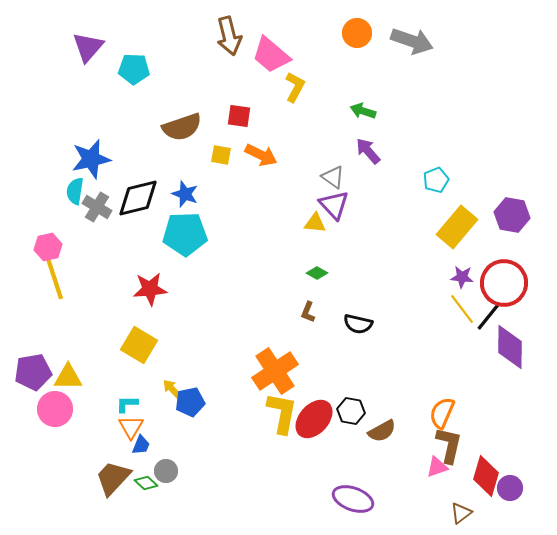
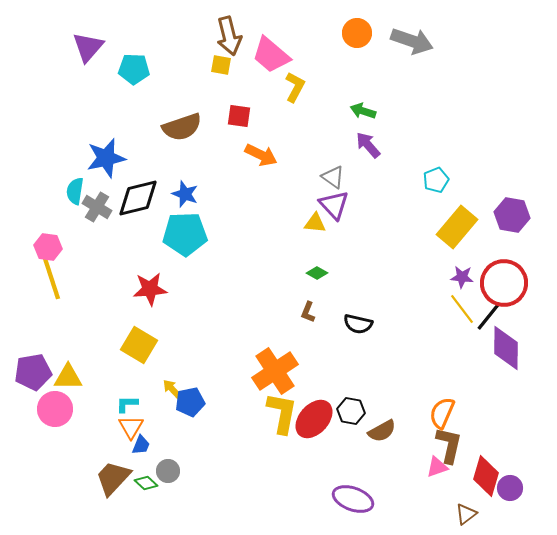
purple arrow at (368, 151): moved 6 px up
yellow square at (221, 155): moved 90 px up
blue star at (91, 159): moved 15 px right, 1 px up
pink hexagon at (48, 247): rotated 20 degrees clockwise
yellow line at (54, 277): moved 3 px left
purple diamond at (510, 347): moved 4 px left, 1 px down
gray circle at (166, 471): moved 2 px right
brown triangle at (461, 513): moved 5 px right, 1 px down
